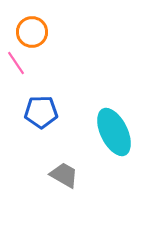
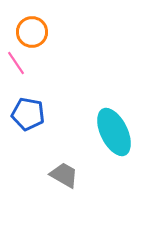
blue pentagon: moved 13 px left, 2 px down; rotated 12 degrees clockwise
